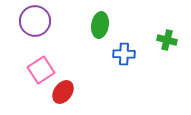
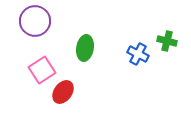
green ellipse: moved 15 px left, 23 px down
green cross: moved 1 px down
blue cross: moved 14 px right; rotated 25 degrees clockwise
pink square: moved 1 px right
